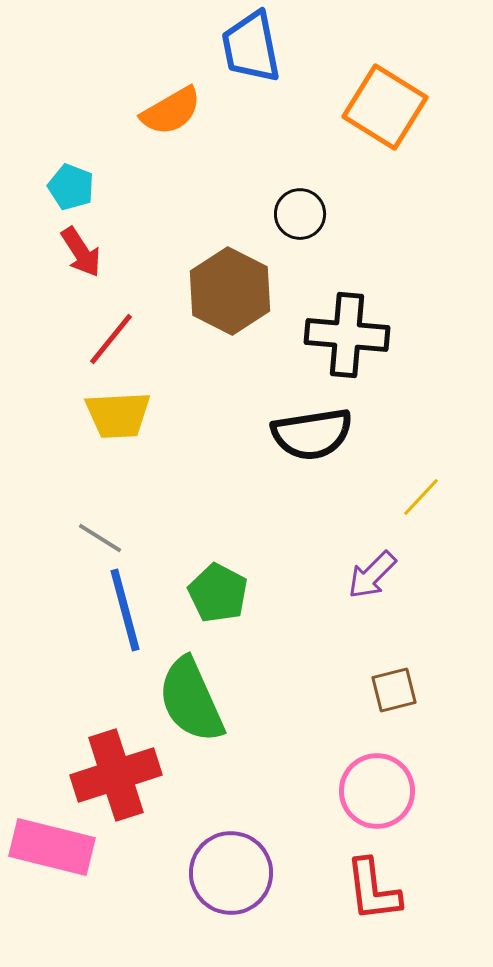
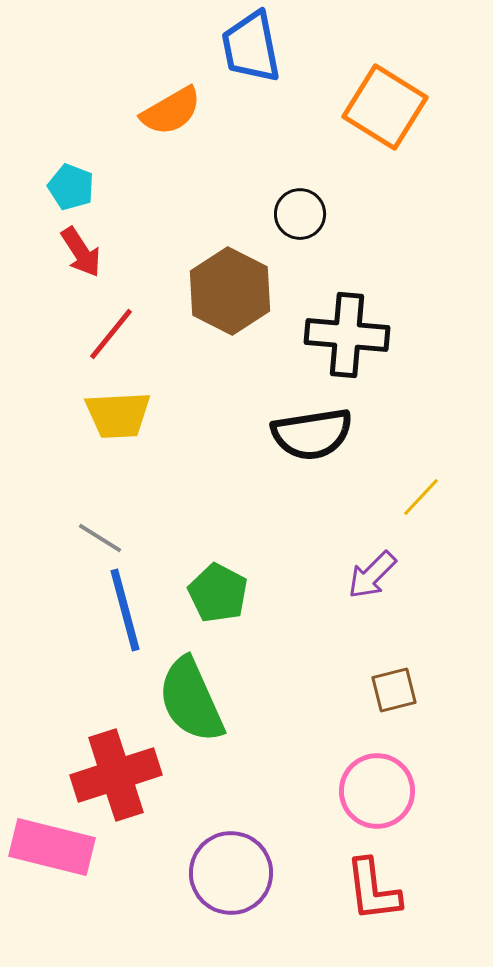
red line: moved 5 px up
